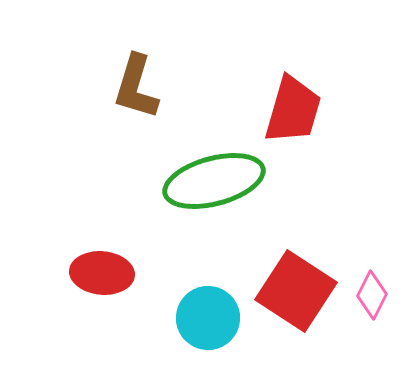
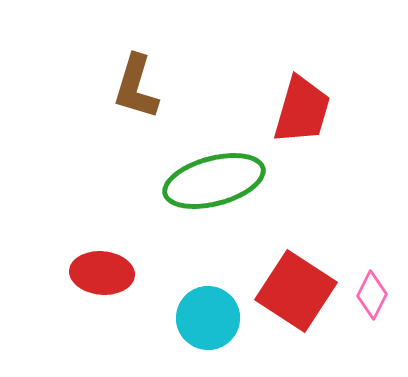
red trapezoid: moved 9 px right
